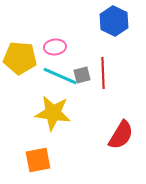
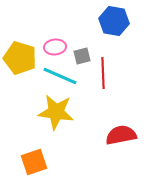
blue hexagon: rotated 16 degrees counterclockwise
yellow pentagon: rotated 12 degrees clockwise
gray square: moved 19 px up
yellow star: moved 3 px right, 1 px up
red semicircle: rotated 132 degrees counterclockwise
orange square: moved 4 px left, 2 px down; rotated 8 degrees counterclockwise
